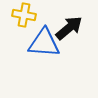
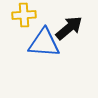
yellow cross: rotated 15 degrees counterclockwise
